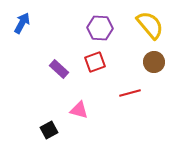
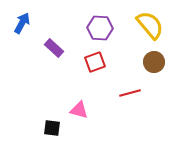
purple rectangle: moved 5 px left, 21 px up
black square: moved 3 px right, 2 px up; rotated 36 degrees clockwise
